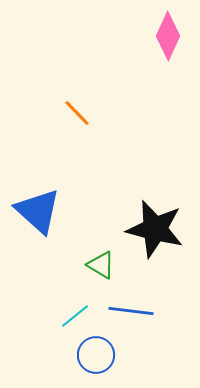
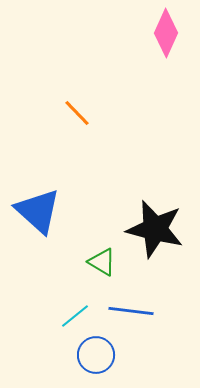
pink diamond: moved 2 px left, 3 px up
green triangle: moved 1 px right, 3 px up
